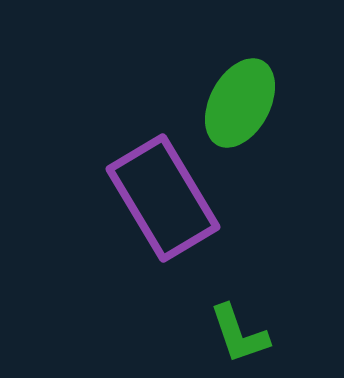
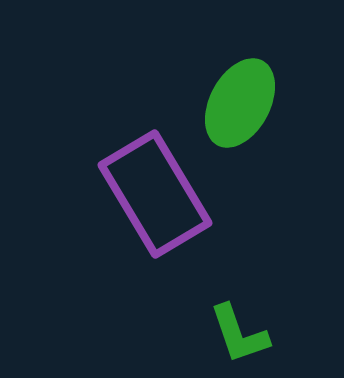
purple rectangle: moved 8 px left, 4 px up
